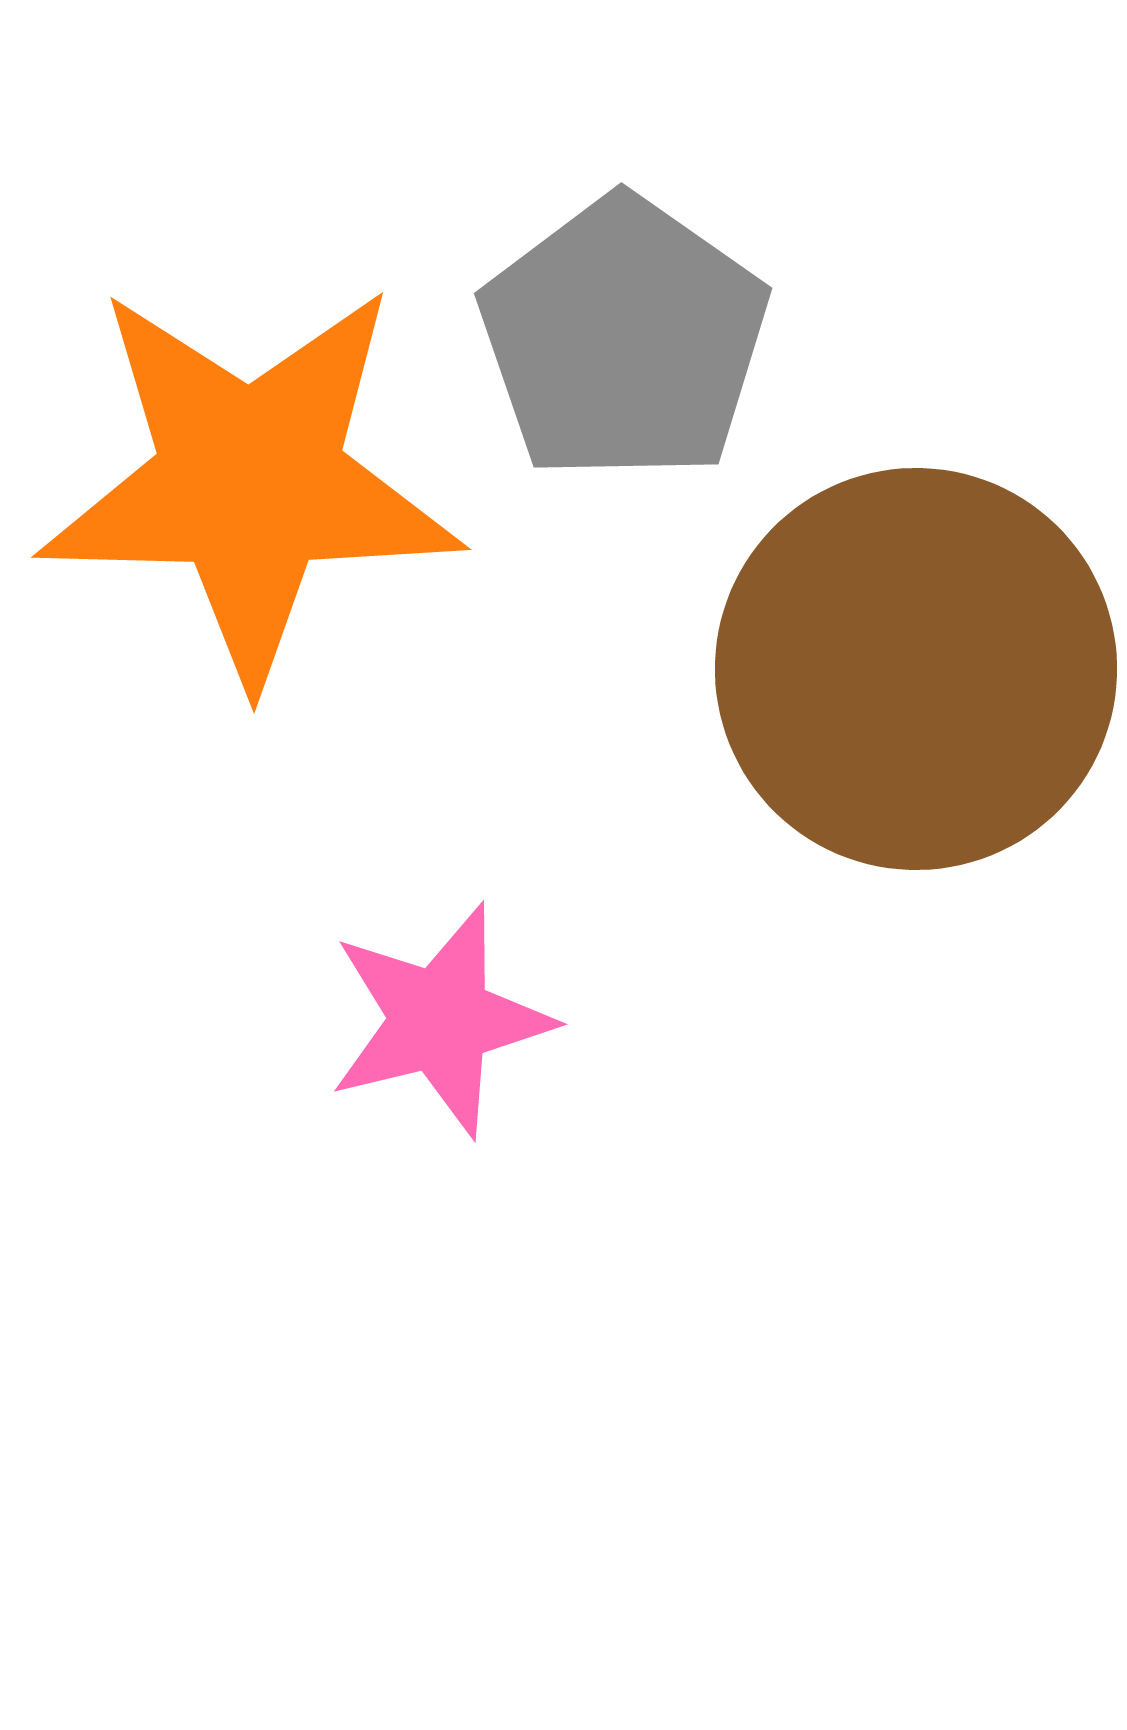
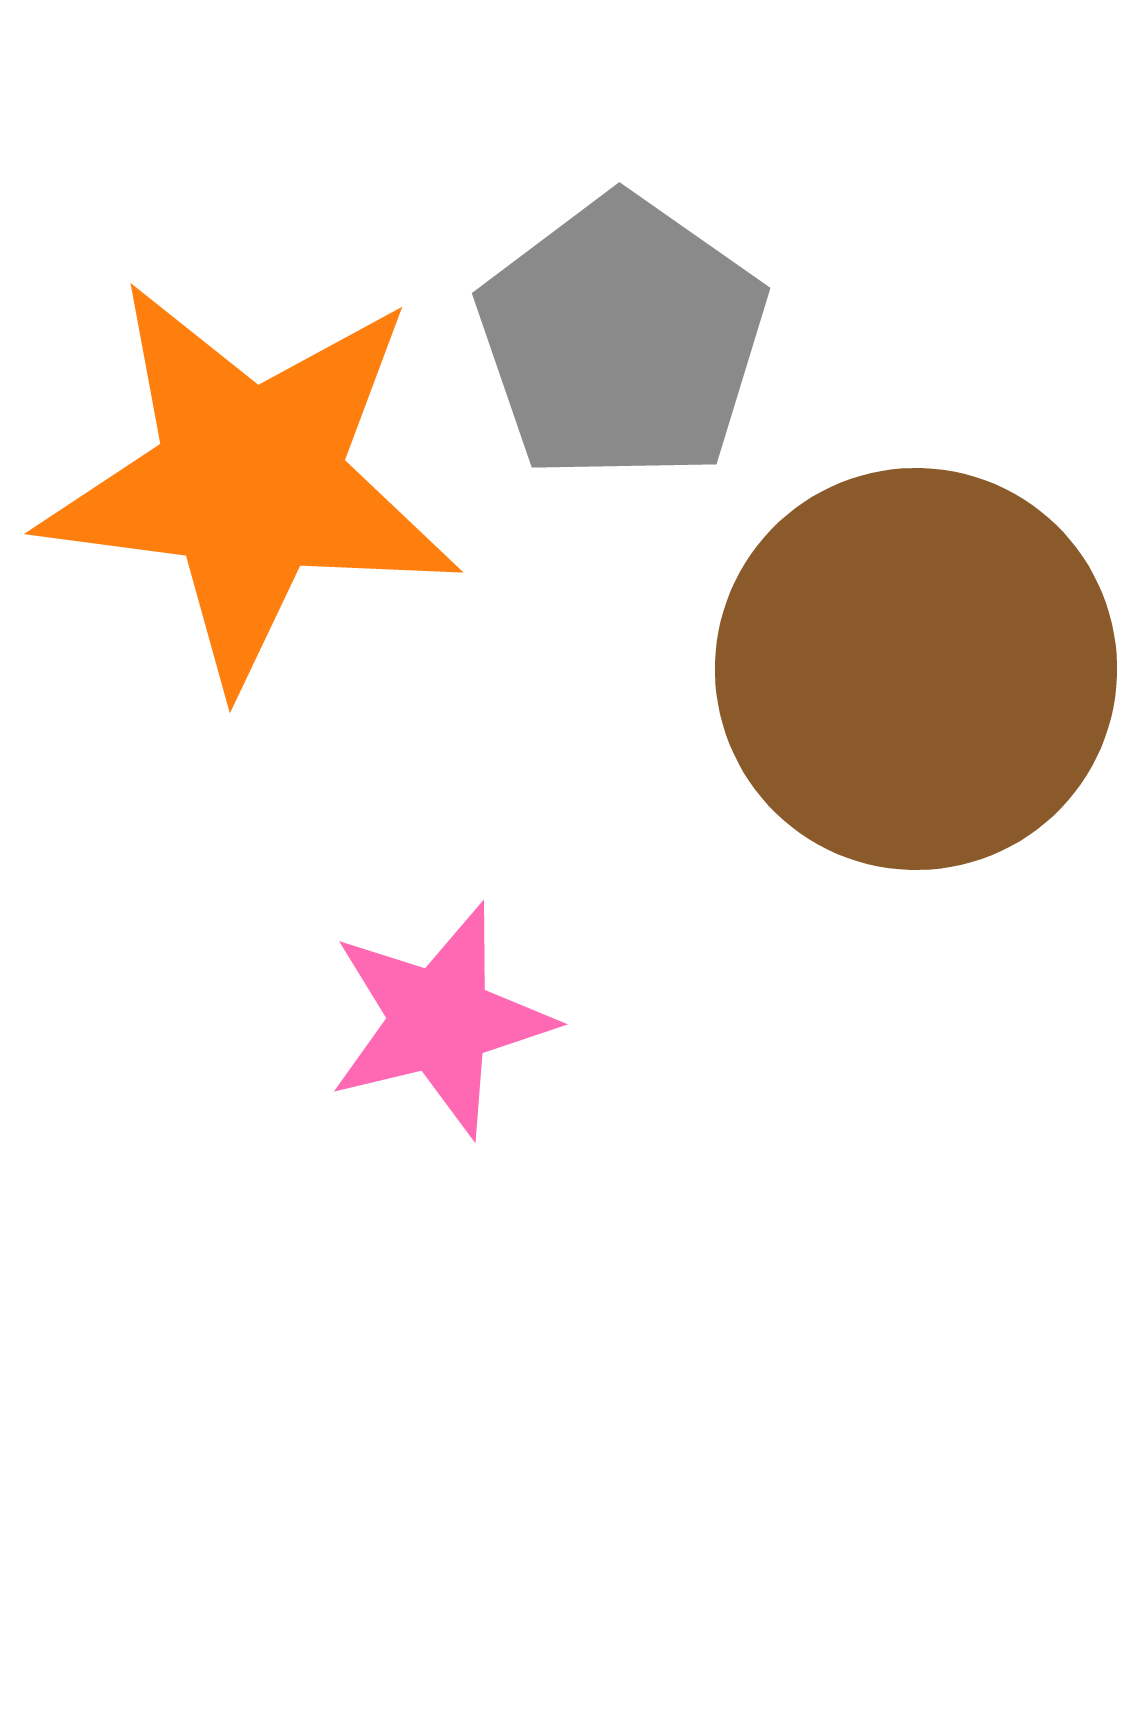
gray pentagon: moved 2 px left
orange star: rotated 6 degrees clockwise
